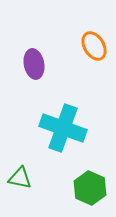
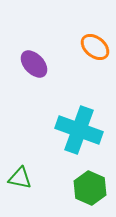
orange ellipse: moved 1 px right, 1 px down; rotated 20 degrees counterclockwise
purple ellipse: rotated 32 degrees counterclockwise
cyan cross: moved 16 px right, 2 px down
